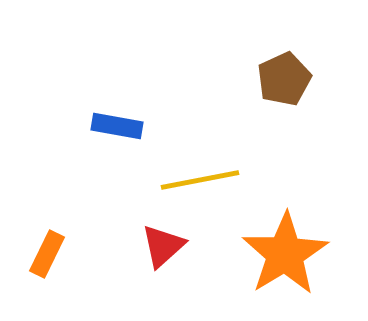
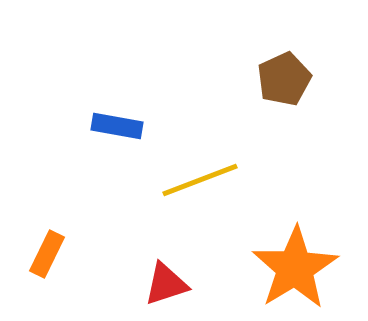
yellow line: rotated 10 degrees counterclockwise
red triangle: moved 3 px right, 38 px down; rotated 24 degrees clockwise
orange star: moved 10 px right, 14 px down
